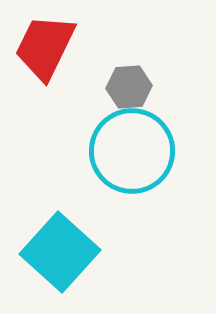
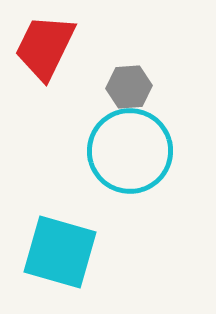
cyan circle: moved 2 px left
cyan square: rotated 26 degrees counterclockwise
